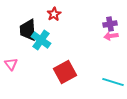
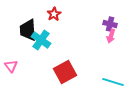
purple cross: rotated 24 degrees clockwise
pink arrow: rotated 64 degrees counterclockwise
pink triangle: moved 2 px down
